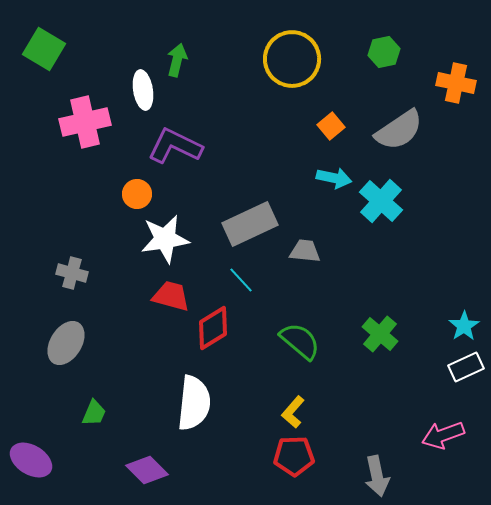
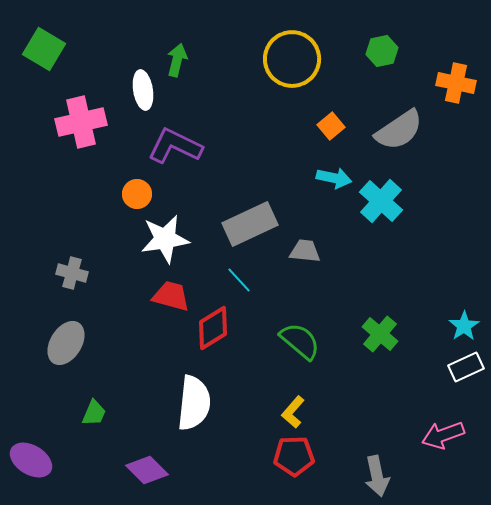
green hexagon: moved 2 px left, 1 px up
pink cross: moved 4 px left
cyan line: moved 2 px left
